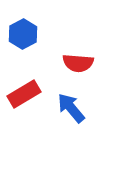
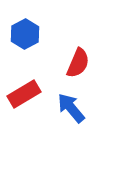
blue hexagon: moved 2 px right
red semicircle: rotated 72 degrees counterclockwise
